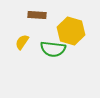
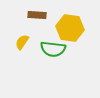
yellow hexagon: moved 1 px left, 3 px up; rotated 8 degrees counterclockwise
